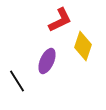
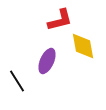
red L-shape: rotated 12 degrees clockwise
yellow diamond: rotated 28 degrees counterclockwise
